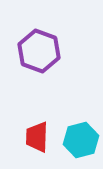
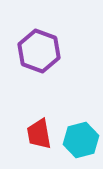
red trapezoid: moved 2 px right, 3 px up; rotated 12 degrees counterclockwise
